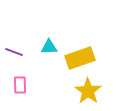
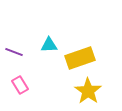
cyan triangle: moved 2 px up
pink rectangle: rotated 30 degrees counterclockwise
